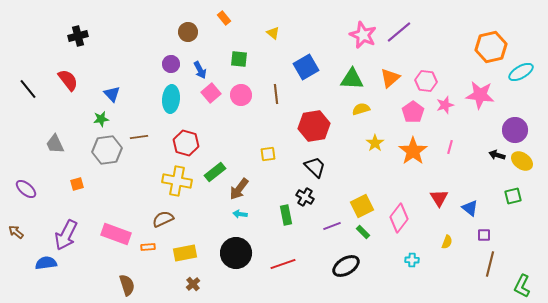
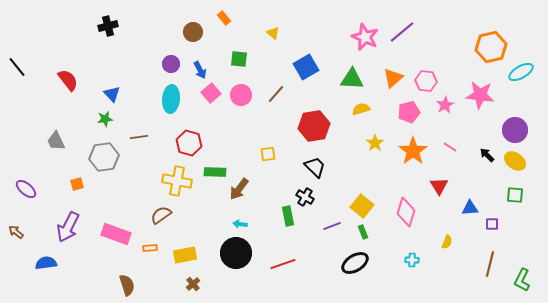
brown circle at (188, 32): moved 5 px right
purple line at (399, 32): moved 3 px right
pink star at (363, 35): moved 2 px right, 2 px down
black cross at (78, 36): moved 30 px right, 10 px up
orange triangle at (390, 78): moved 3 px right
black line at (28, 89): moved 11 px left, 22 px up
brown line at (276, 94): rotated 48 degrees clockwise
pink star at (445, 105): rotated 12 degrees counterclockwise
pink pentagon at (413, 112): moved 4 px left; rotated 20 degrees clockwise
green star at (101, 119): moved 4 px right
red hexagon at (186, 143): moved 3 px right
gray trapezoid at (55, 144): moved 1 px right, 3 px up
pink line at (450, 147): rotated 72 degrees counterclockwise
gray hexagon at (107, 150): moved 3 px left, 7 px down
black arrow at (497, 155): moved 10 px left; rotated 28 degrees clockwise
yellow ellipse at (522, 161): moved 7 px left
green rectangle at (215, 172): rotated 40 degrees clockwise
green square at (513, 196): moved 2 px right, 1 px up; rotated 18 degrees clockwise
red triangle at (439, 198): moved 12 px up
yellow square at (362, 206): rotated 25 degrees counterclockwise
blue triangle at (470, 208): rotated 42 degrees counterclockwise
cyan arrow at (240, 214): moved 10 px down
green rectangle at (286, 215): moved 2 px right, 1 px down
pink diamond at (399, 218): moved 7 px right, 6 px up; rotated 20 degrees counterclockwise
brown semicircle at (163, 219): moved 2 px left, 4 px up; rotated 10 degrees counterclockwise
green rectangle at (363, 232): rotated 24 degrees clockwise
purple arrow at (66, 235): moved 2 px right, 8 px up
purple square at (484, 235): moved 8 px right, 11 px up
orange rectangle at (148, 247): moved 2 px right, 1 px down
yellow rectangle at (185, 253): moved 2 px down
black ellipse at (346, 266): moved 9 px right, 3 px up
green L-shape at (522, 286): moved 6 px up
